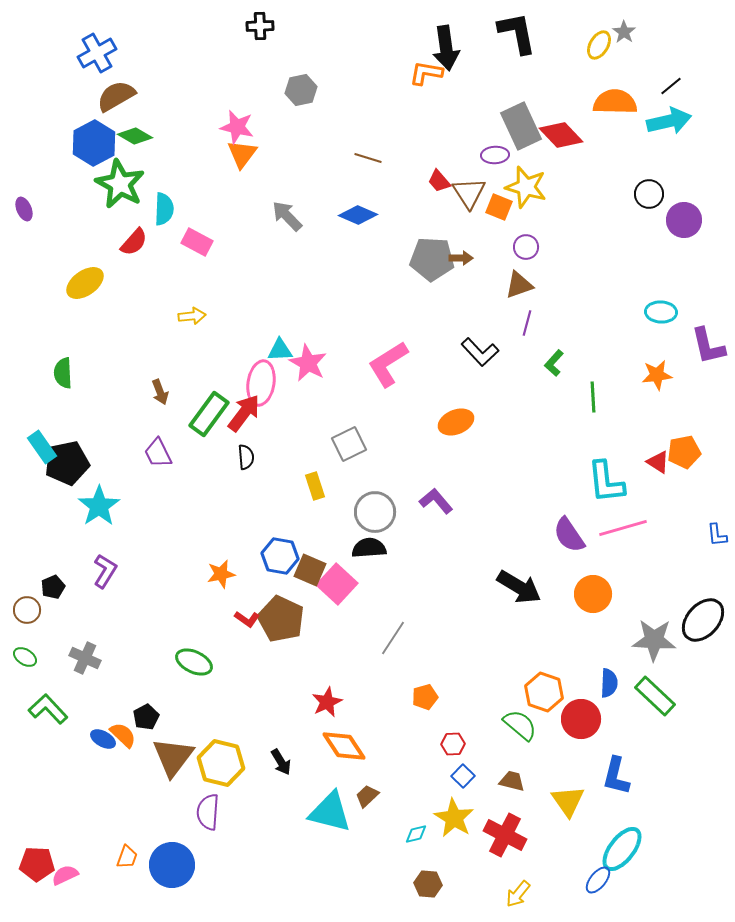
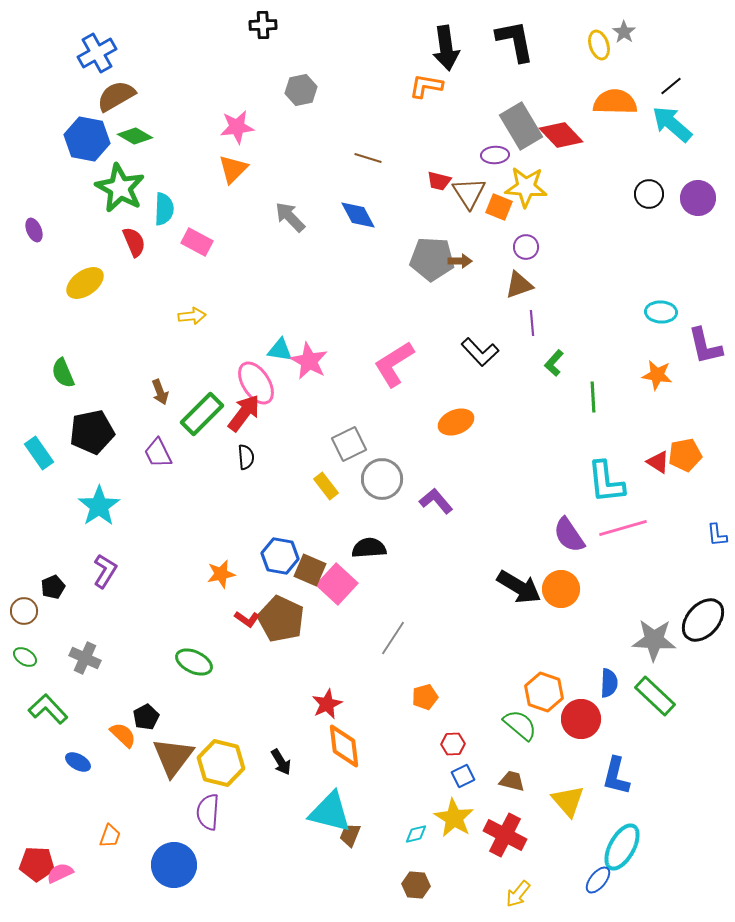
black cross at (260, 26): moved 3 px right, 1 px up
black L-shape at (517, 33): moved 2 px left, 8 px down
yellow ellipse at (599, 45): rotated 48 degrees counterclockwise
orange L-shape at (426, 73): moved 13 px down
cyan arrow at (669, 121): moved 3 px right, 3 px down; rotated 126 degrees counterclockwise
gray rectangle at (521, 126): rotated 6 degrees counterclockwise
pink star at (237, 127): rotated 20 degrees counterclockwise
blue hexagon at (94, 143): moved 7 px left, 4 px up; rotated 21 degrees counterclockwise
orange triangle at (242, 154): moved 9 px left, 15 px down; rotated 8 degrees clockwise
red trapezoid at (439, 181): rotated 35 degrees counterclockwise
green star at (120, 184): moved 4 px down
yellow star at (526, 187): rotated 12 degrees counterclockwise
purple ellipse at (24, 209): moved 10 px right, 21 px down
blue diamond at (358, 215): rotated 39 degrees clockwise
gray arrow at (287, 216): moved 3 px right, 1 px down
purple circle at (684, 220): moved 14 px right, 22 px up
red semicircle at (134, 242): rotated 64 degrees counterclockwise
brown arrow at (461, 258): moved 1 px left, 3 px down
purple line at (527, 323): moved 5 px right; rotated 20 degrees counterclockwise
purple L-shape at (708, 346): moved 3 px left
cyan triangle at (280, 350): rotated 12 degrees clockwise
pink star at (308, 363): moved 1 px right, 2 px up
pink L-shape at (388, 364): moved 6 px right
green semicircle at (63, 373): rotated 20 degrees counterclockwise
orange star at (657, 375): rotated 16 degrees clockwise
pink ellipse at (261, 383): moved 5 px left; rotated 42 degrees counterclockwise
green rectangle at (209, 414): moved 7 px left; rotated 9 degrees clockwise
cyan rectangle at (42, 447): moved 3 px left, 6 px down
orange pentagon at (684, 452): moved 1 px right, 3 px down
black pentagon at (67, 463): moved 25 px right, 31 px up
yellow rectangle at (315, 486): moved 11 px right; rotated 20 degrees counterclockwise
gray circle at (375, 512): moved 7 px right, 33 px up
orange circle at (593, 594): moved 32 px left, 5 px up
brown circle at (27, 610): moved 3 px left, 1 px down
red star at (327, 702): moved 2 px down
blue ellipse at (103, 739): moved 25 px left, 23 px down
orange diamond at (344, 746): rotated 27 degrees clockwise
blue square at (463, 776): rotated 20 degrees clockwise
brown trapezoid at (367, 796): moved 17 px left, 39 px down; rotated 25 degrees counterclockwise
yellow triangle at (568, 801): rotated 6 degrees counterclockwise
cyan ellipse at (622, 849): moved 2 px up; rotated 9 degrees counterclockwise
orange trapezoid at (127, 857): moved 17 px left, 21 px up
blue circle at (172, 865): moved 2 px right
pink semicircle at (65, 875): moved 5 px left, 2 px up
brown hexagon at (428, 884): moved 12 px left, 1 px down
